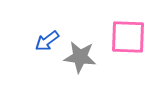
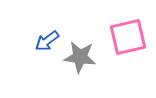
pink square: rotated 15 degrees counterclockwise
